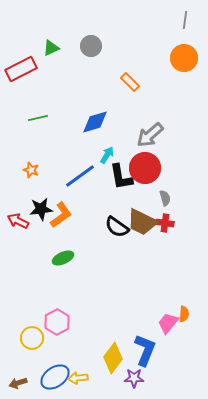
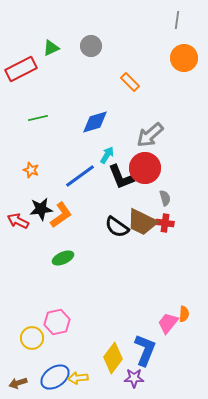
gray line: moved 8 px left
black L-shape: rotated 12 degrees counterclockwise
pink hexagon: rotated 15 degrees clockwise
